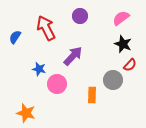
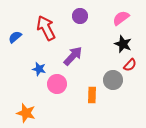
blue semicircle: rotated 16 degrees clockwise
